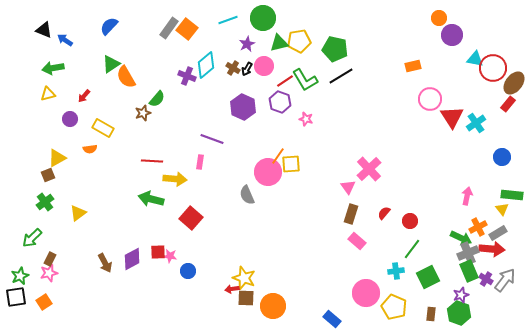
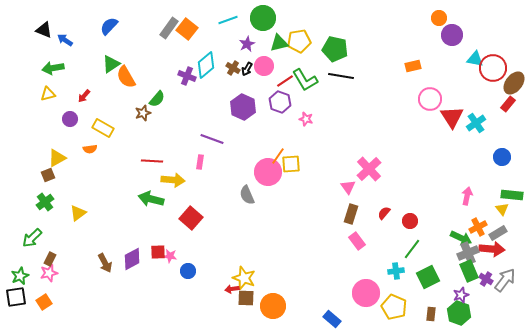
black line at (341, 76): rotated 40 degrees clockwise
yellow arrow at (175, 179): moved 2 px left, 1 px down
pink rectangle at (357, 241): rotated 12 degrees clockwise
